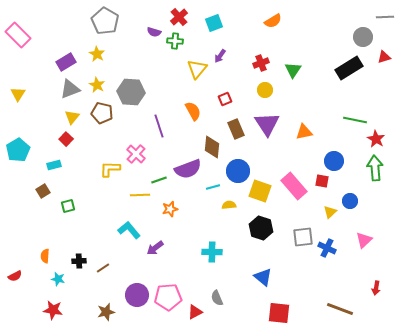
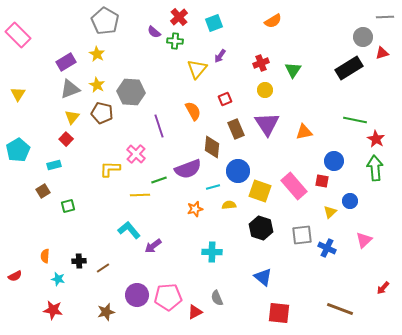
purple semicircle at (154, 32): rotated 24 degrees clockwise
red triangle at (384, 57): moved 2 px left, 4 px up
orange star at (170, 209): moved 25 px right
gray square at (303, 237): moved 1 px left, 2 px up
purple arrow at (155, 248): moved 2 px left, 2 px up
red arrow at (376, 288): moved 7 px right; rotated 32 degrees clockwise
